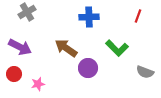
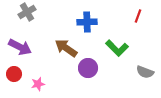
blue cross: moved 2 px left, 5 px down
